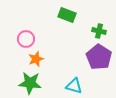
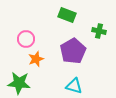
purple pentagon: moved 26 px left, 6 px up; rotated 10 degrees clockwise
green star: moved 11 px left
